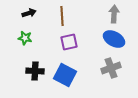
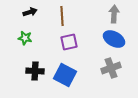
black arrow: moved 1 px right, 1 px up
